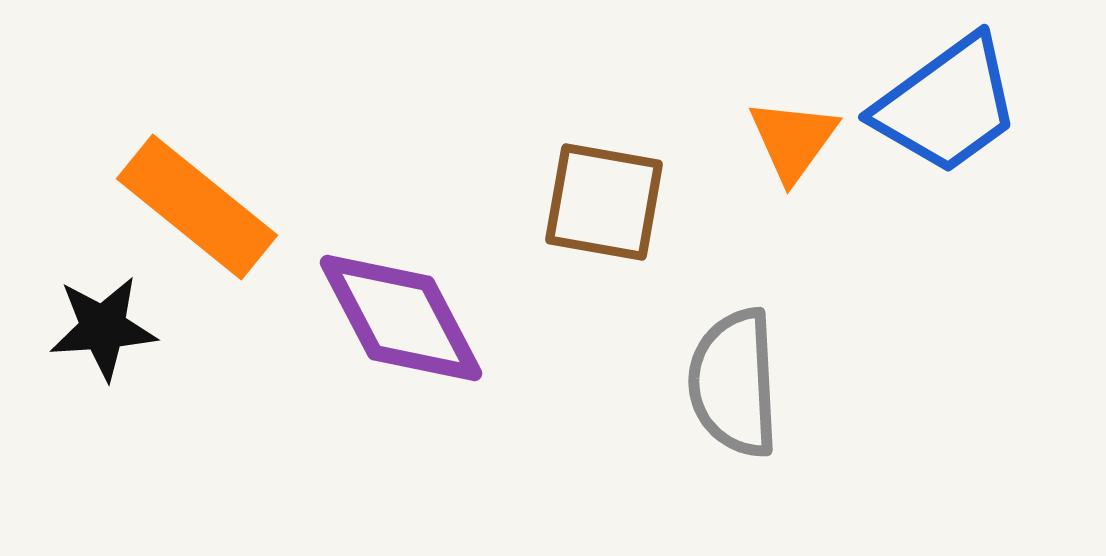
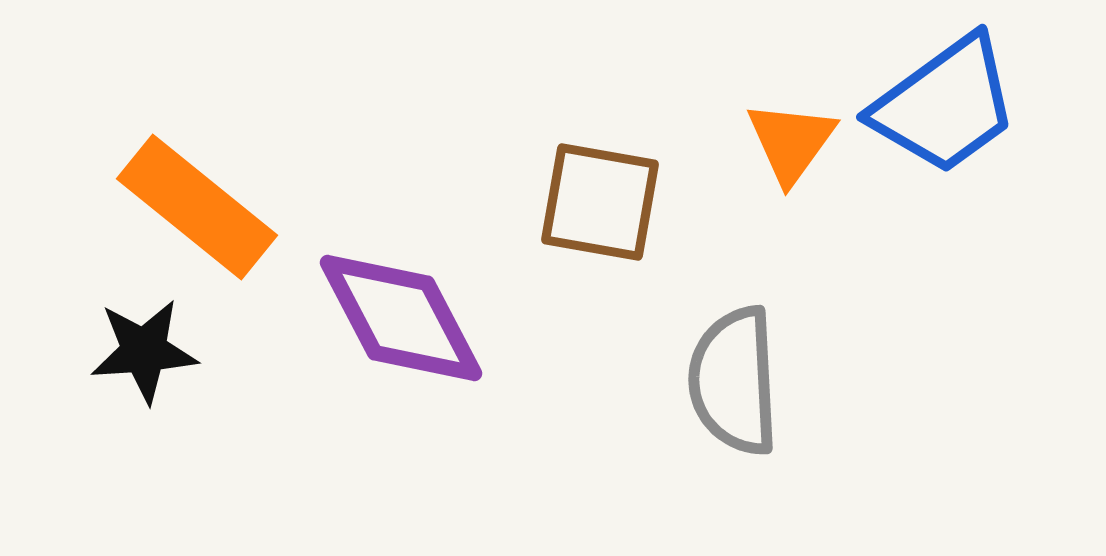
blue trapezoid: moved 2 px left
orange triangle: moved 2 px left, 2 px down
brown square: moved 4 px left
black star: moved 41 px right, 23 px down
gray semicircle: moved 2 px up
